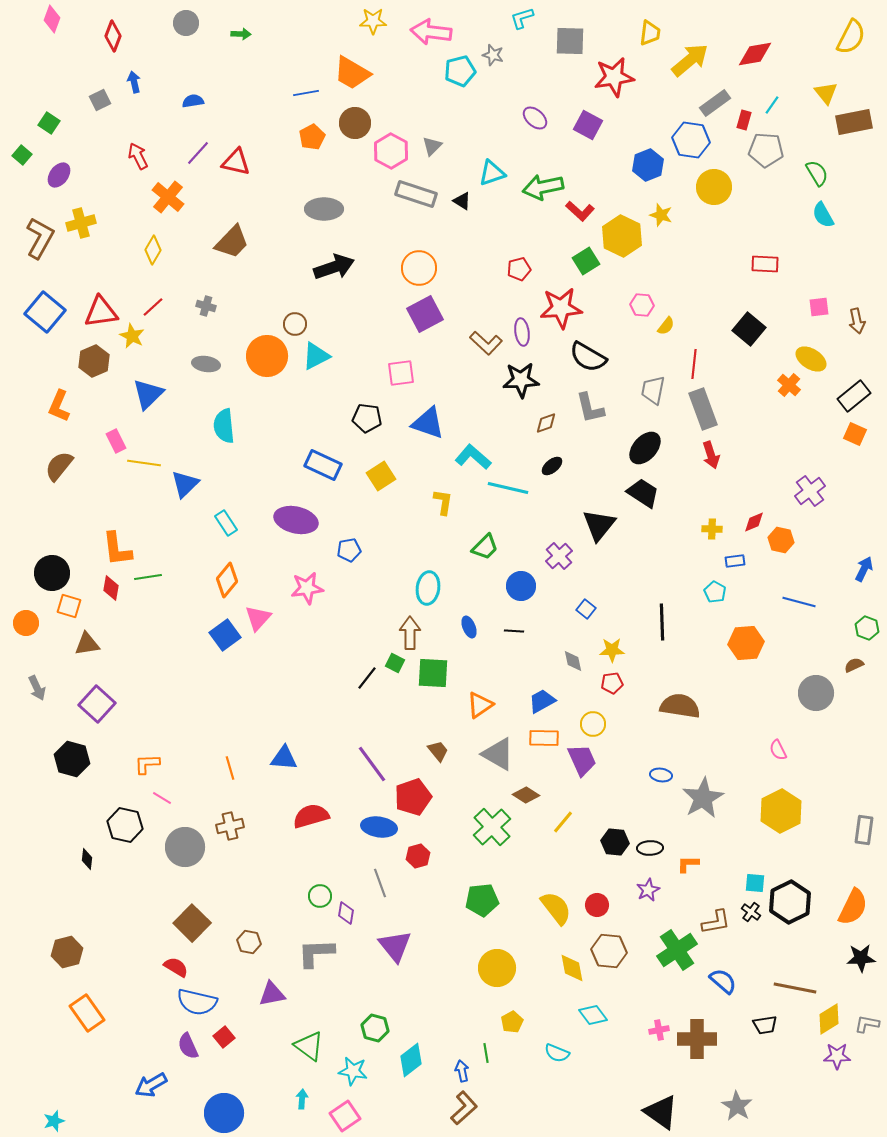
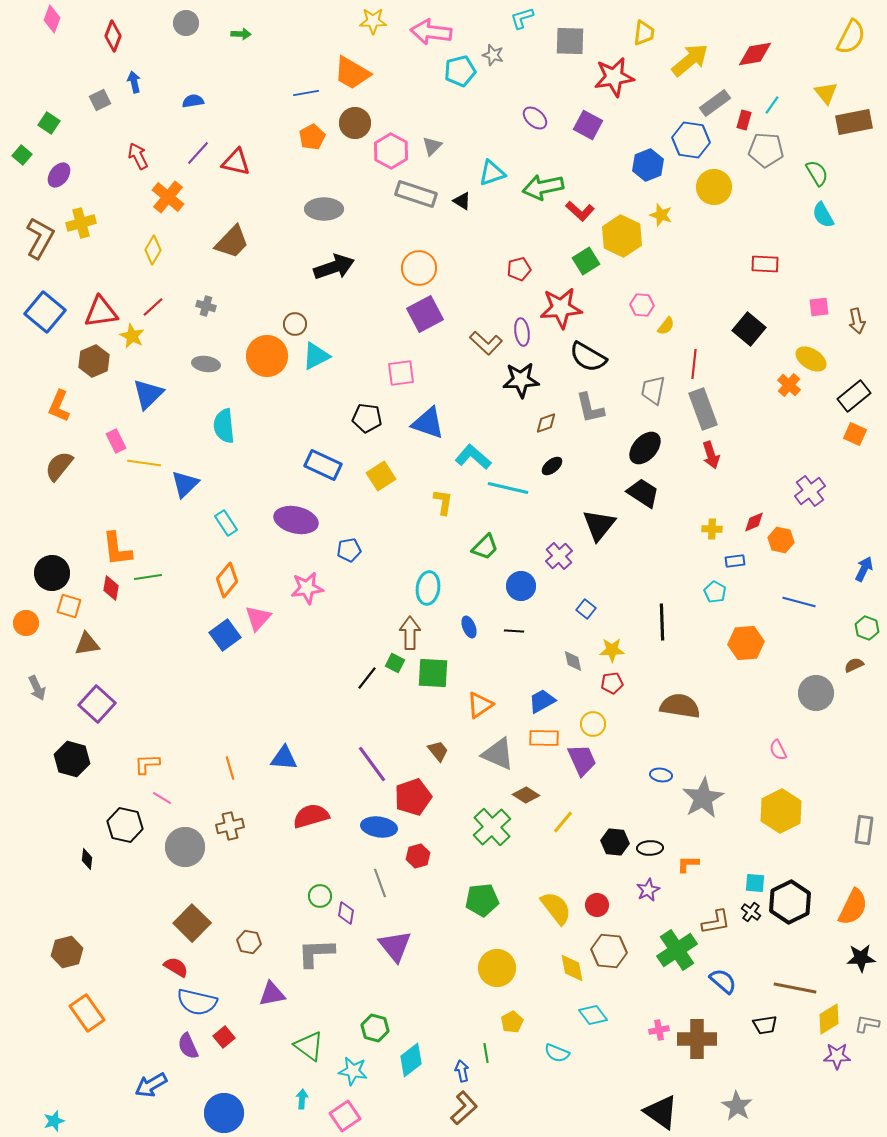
yellow trapezoid at (650, 33): moved 6 px left
gray triangle at (498, 754): rotated 6 degrees counterclockwise
